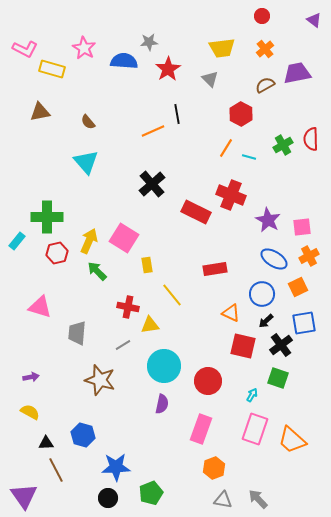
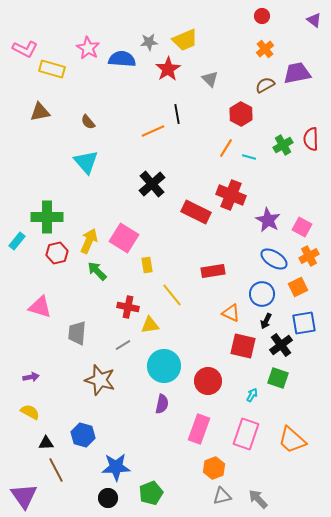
pink star at (84, 48): moved 4 px right
yellow trapezoid at (222, 48): moved 37 px left, 8 px up; rotated 16 degrees counterclockwise
blue semicircle at (124, 61): moved 2 px left, 2 px up
pink square at (302, 227): rotated 36 degrees clockwise
red rectangle at (215, 269): moved 2 px left, 2 px down
black arrow at (266, 321): rotated 21 degrees counterclockwise
pink rectangle at (201, 429): moved 2 px left
pink rectangle at (255, 429): moved 9 px left, 5 px down
gray triangle at (223, 500): moved 1 px left, 4 px up; rotated 24 degrees counterclockwise
